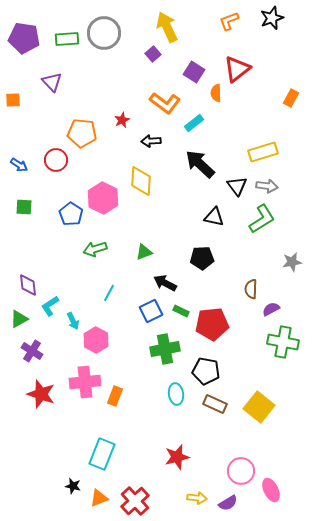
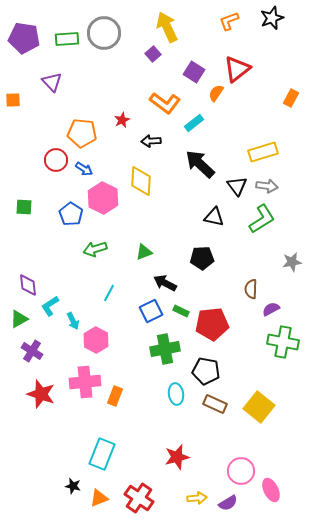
orange semicircle at (216, 93): rotated 36 degrees clockwise
blue arrow at (19, 165): moved 65 px right, 4 px down
yellow arrow at (197, 498): rotated 12 degrees counterclockwise
red cross at (135, 501): moved 4 px right, 3 px up; rotated 12 degrees counterclockwise
